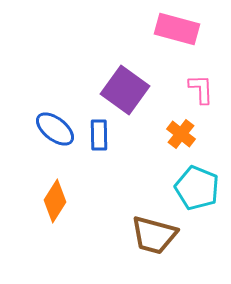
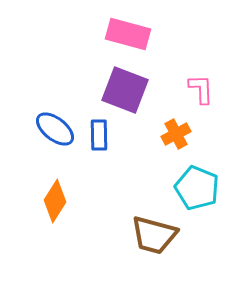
pink rectangle: moved 49 px left, 5 px down
purple square: rotated 15 degrees counterclockwise
orange cross: moved 5 px left; rotated 24 degrees clockwise
